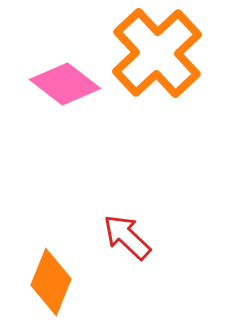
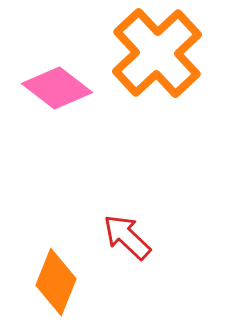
pink diamond: moved 8 px left, 4 px down
orange diamond: moved 5 px right
